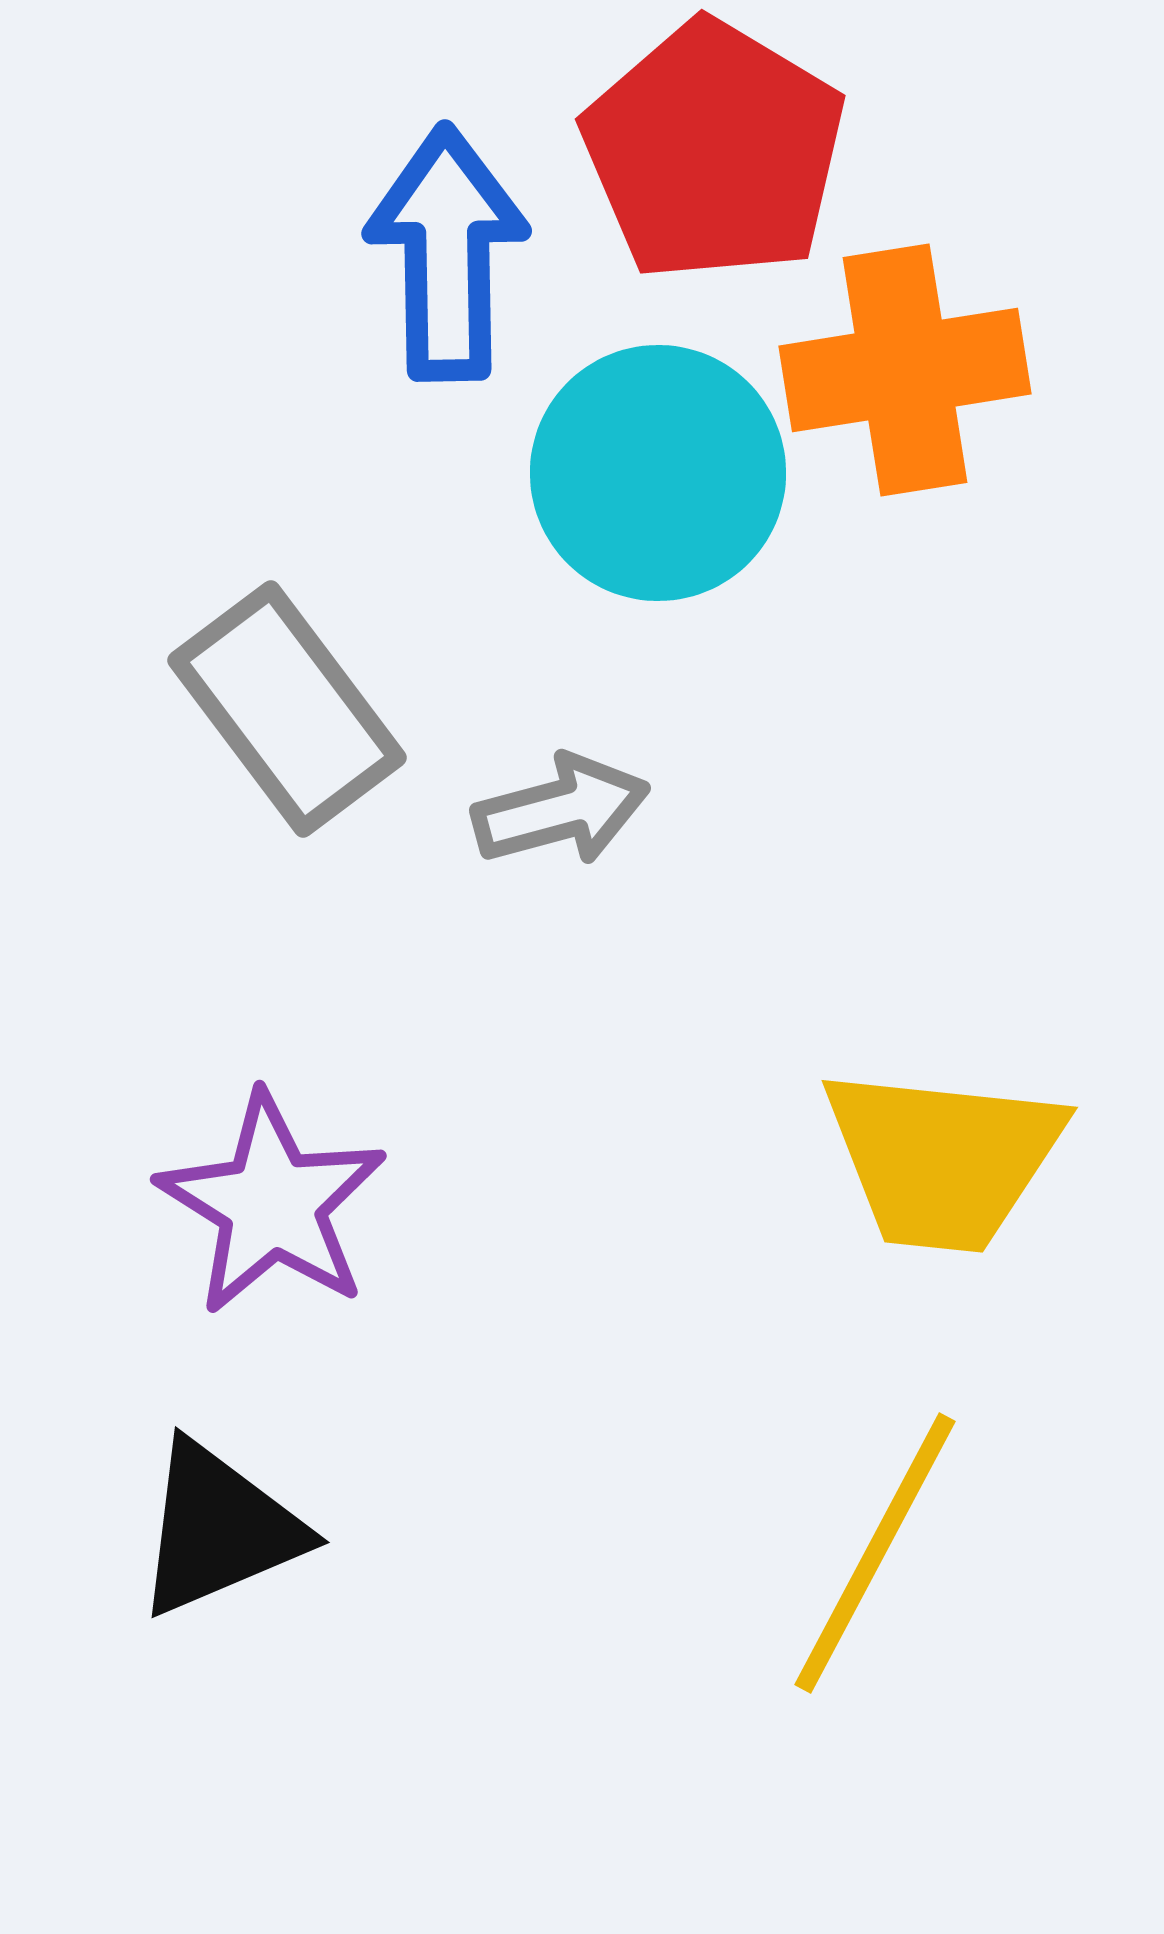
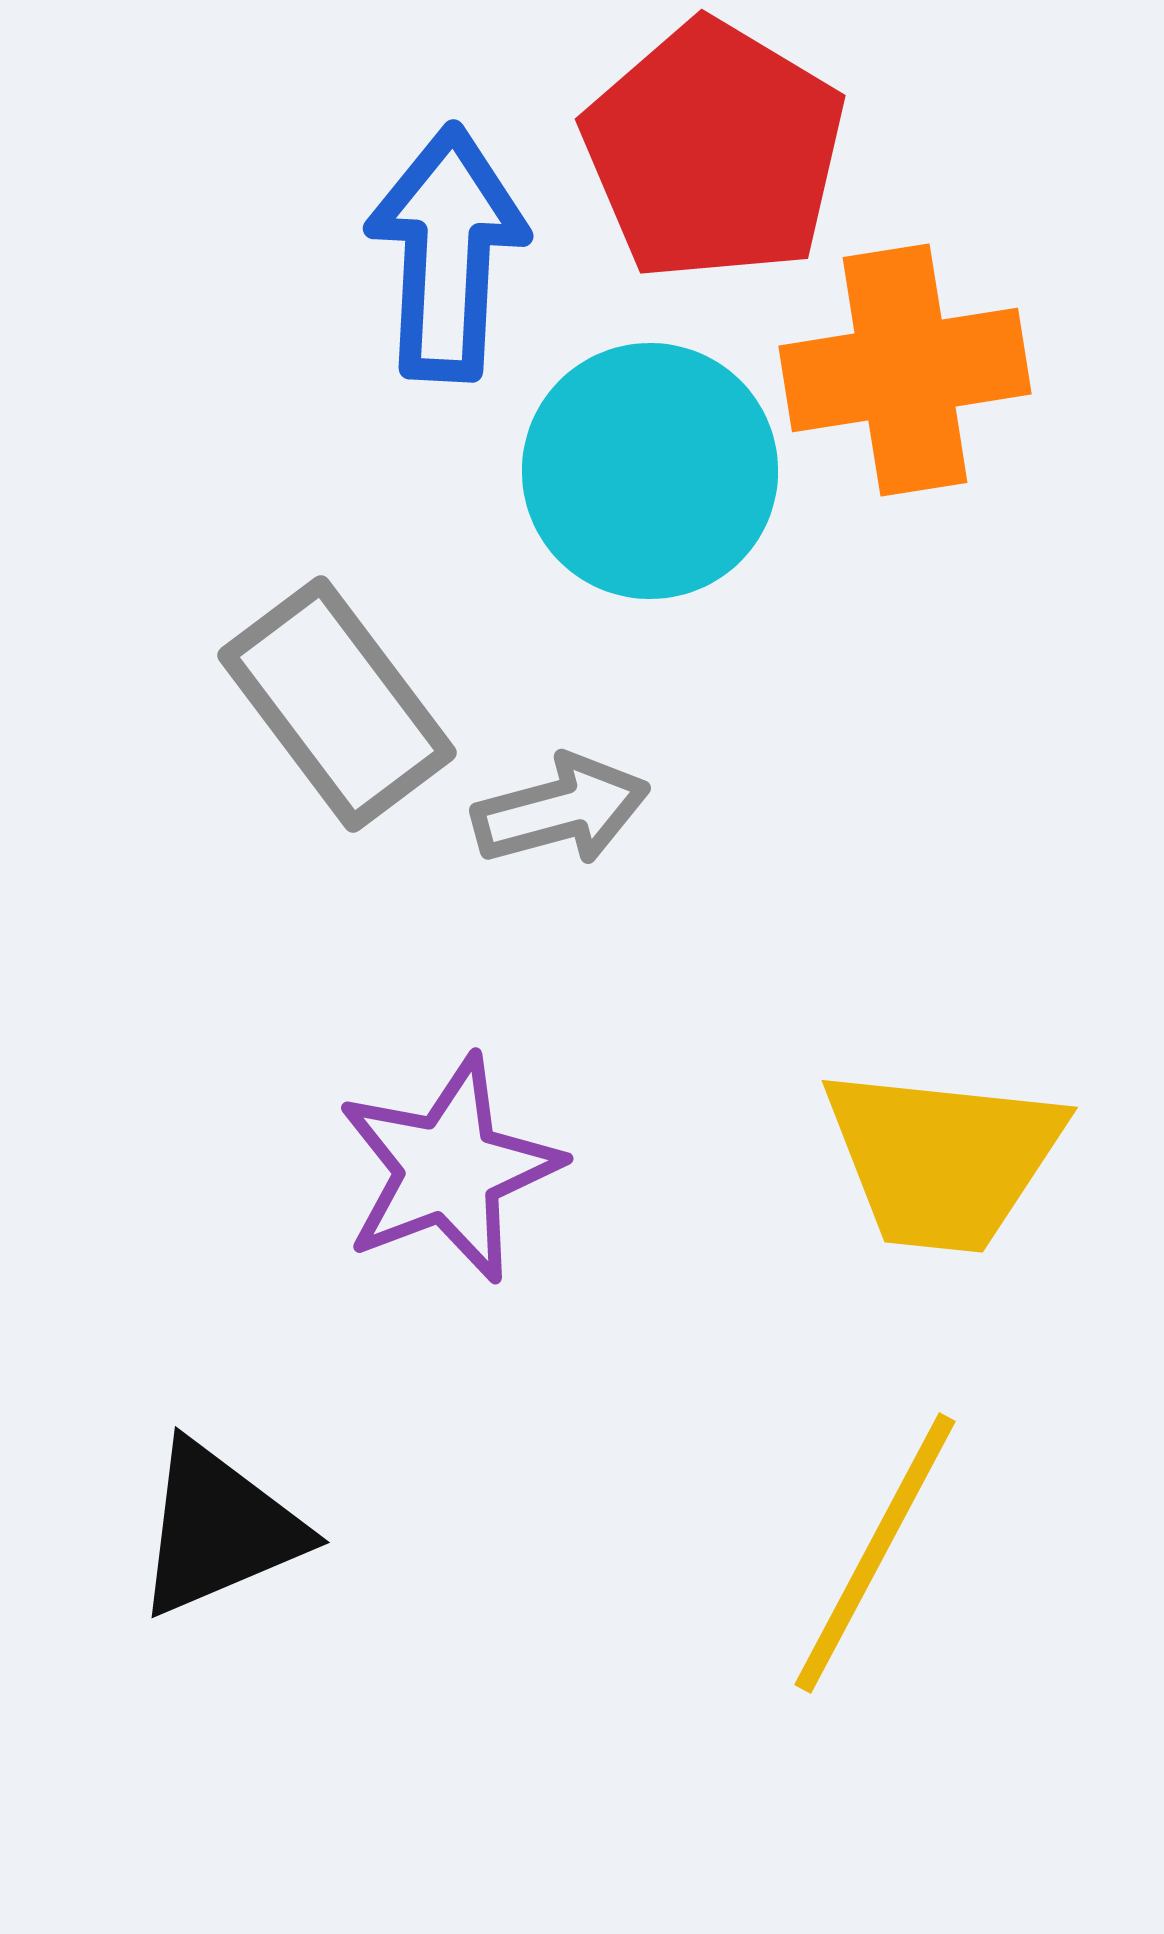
blue arrow: rotated 4 degrees clockwise
cyan circle: moved 8 px left, 2 px up
gray rectangle: moved 50 px right, 5 px up
purple star: moved 177 px right, 35 px up; rotated 19 degrees clockwise
